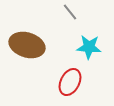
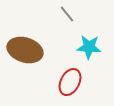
gray line: moved 3 px left, 2 px down
brown ellipse: moved 2 px left, 5 px down
